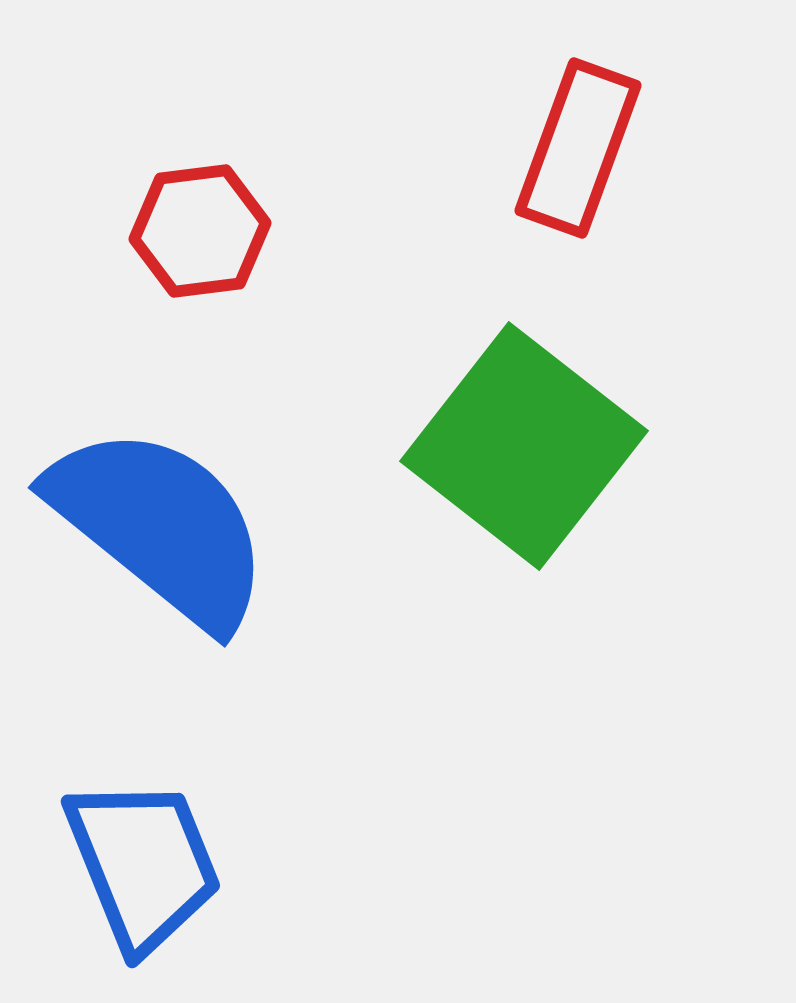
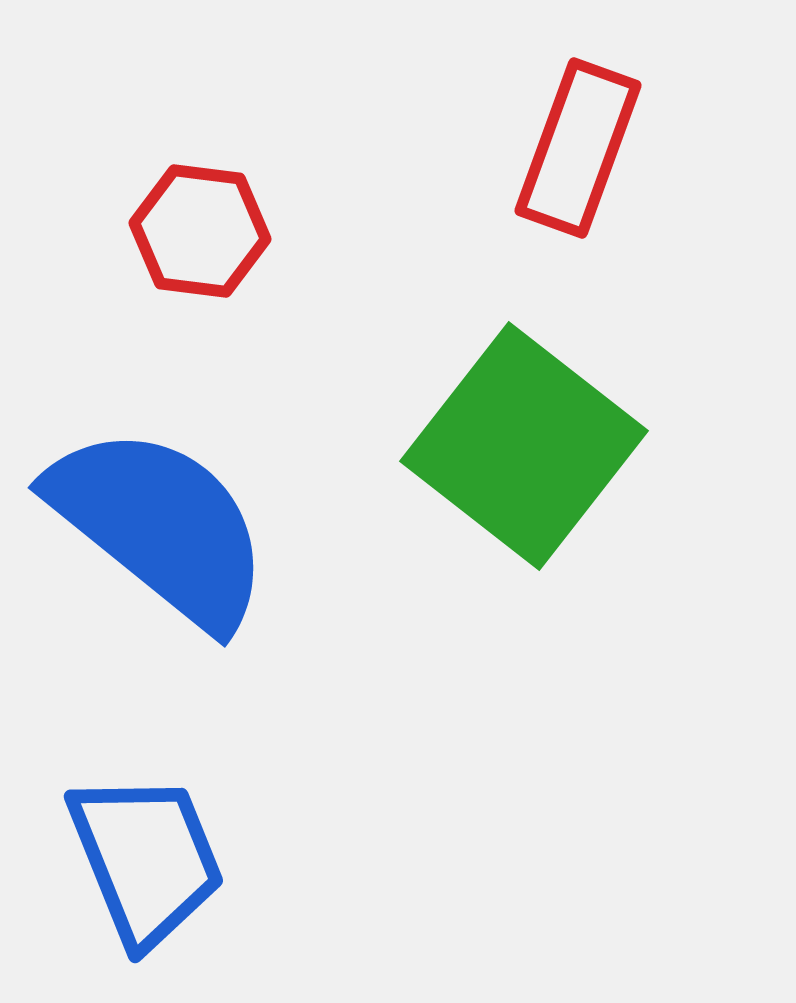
red hexagon: rotated 14 degrees clockwise
blue trapezoid: moved 3 px right, 5 px up
